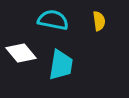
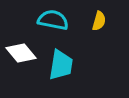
yellow semicircle: rotated 24 degrees clockwise
